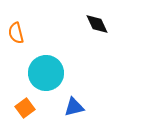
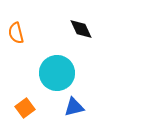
black diamond: moved 16 px left, 5 px down
cyan circle: moved 11 px right
